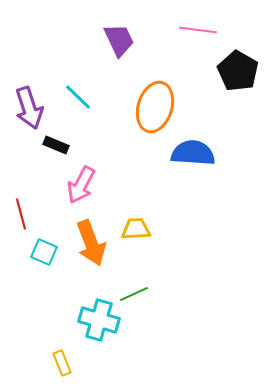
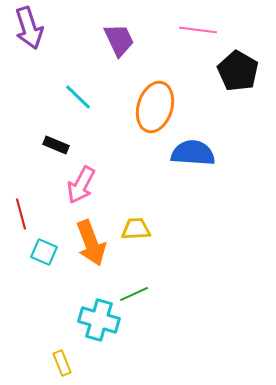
purple arrow: moved 80 px up
